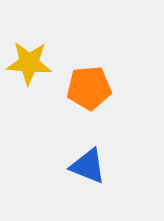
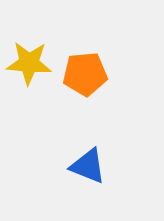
orange pentagon: moved 4 px left, 14 px up
